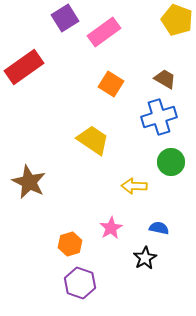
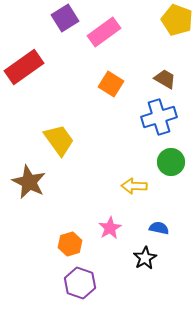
yellow trapezoid: moved 34 px left; rotated 20 degrees clockwise
pink star: moved 1 px left
